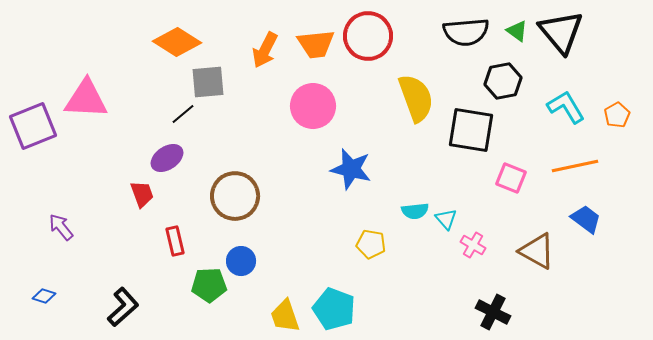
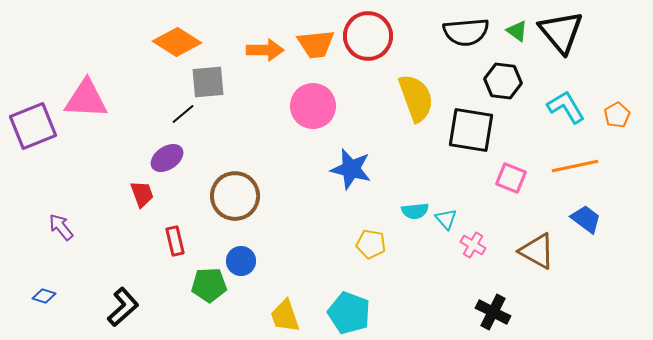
orange arrow: rotated 117 degrees counterclockwise
black hexagon: rotated 18 degrees clockwise
cyan pentagon: moved 15 px right, 4 px down
